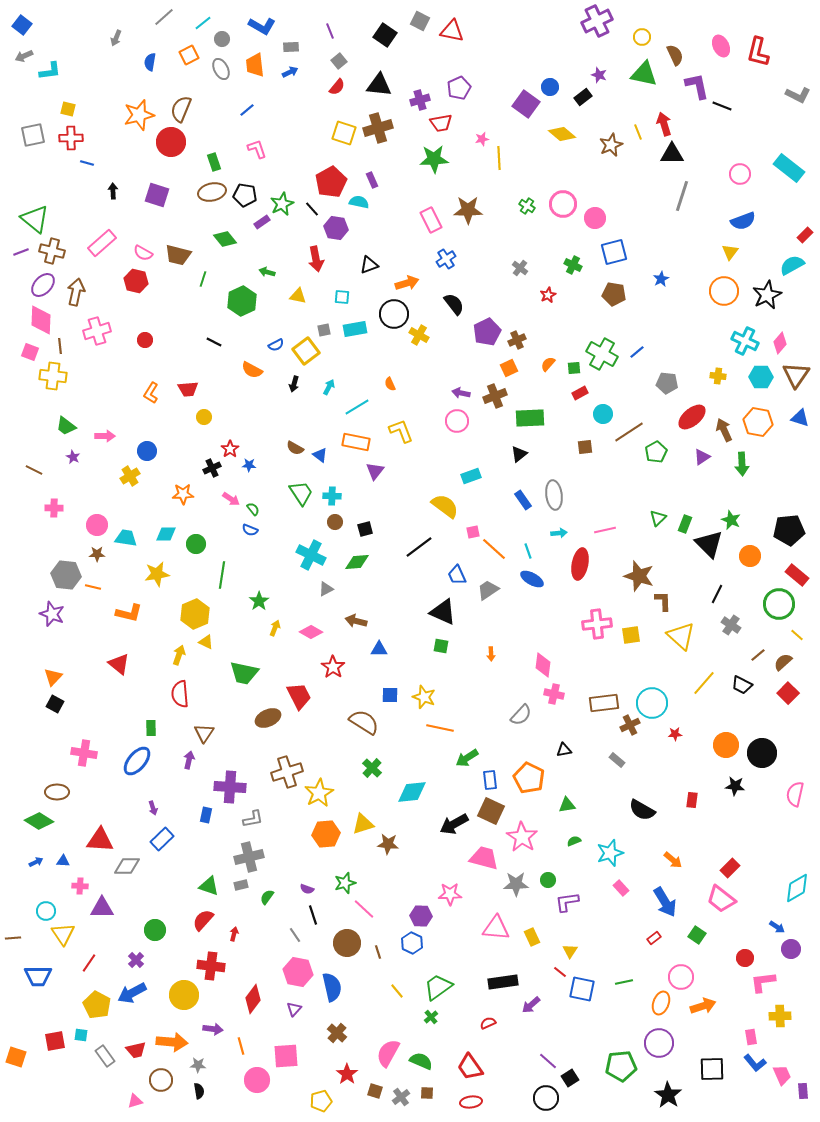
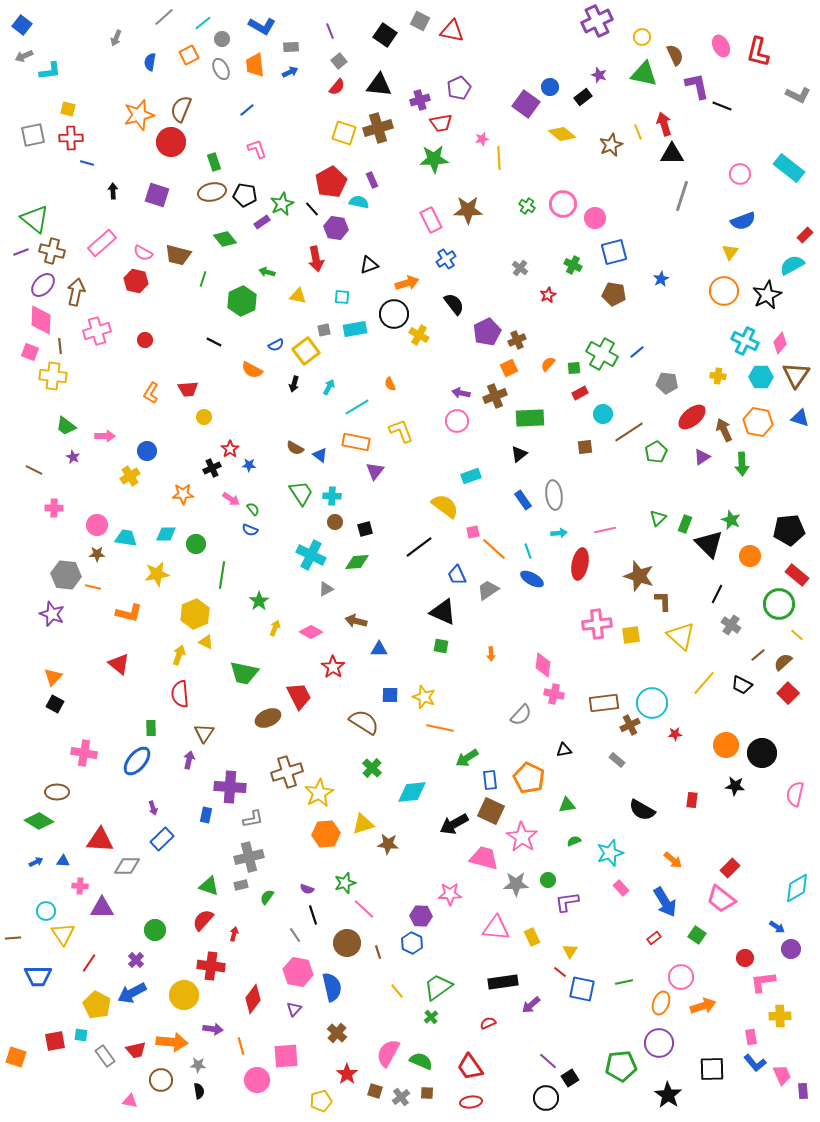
pink triangle at (135, 1101): moved 5 px left; rotated 28 degrees clockwise
